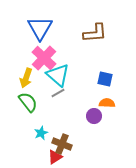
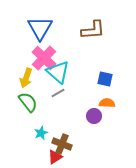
brown L-shape: moved 2 px left, 3 px up
cyan triangle: moved 3 px up
